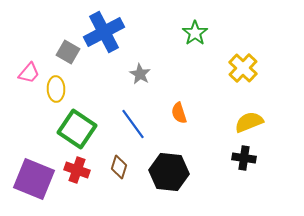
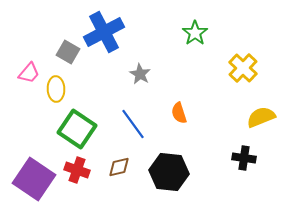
yellow semicircle: moved 12 px right, 5 px up
brown diamond: rotated 60 degrees clockwise
purple square: rotated 12 degrees clockwise
